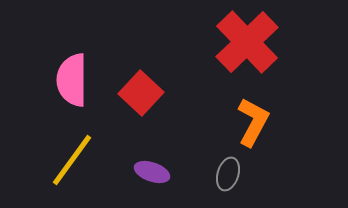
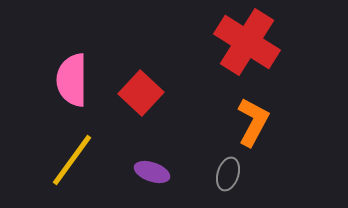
red cross: rotated 14 degrees counterclockwise
